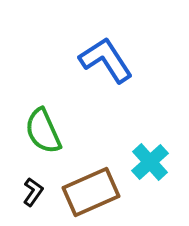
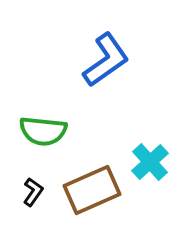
blue L-shape: rotated 88 degrees clockwise
green semicircle: rotated 60 degrees counterclockwise
brown rectangle: moved 1 px right, 2 px up
